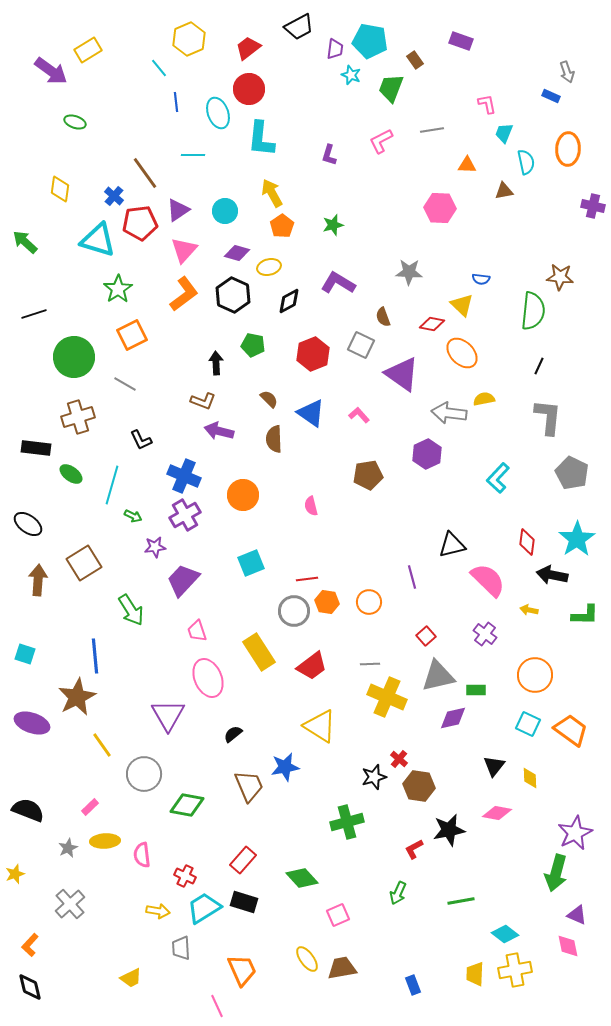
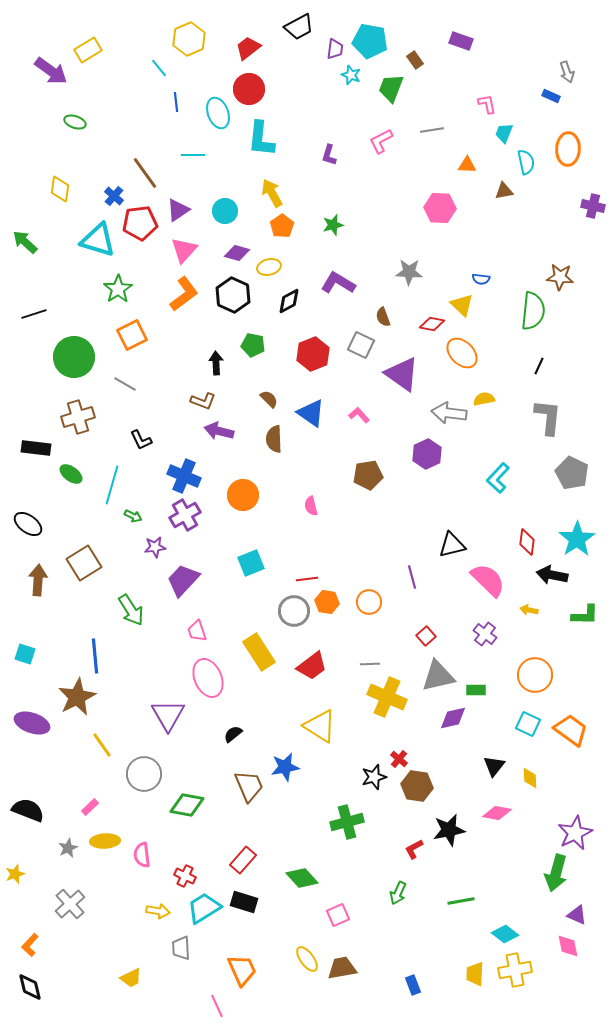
brown hexagon at (419, 786): moved 2 px left
